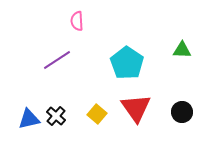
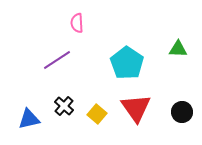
pink semicircle: moved 2 px down
green triangle: moved 4 px left, 1 px up
black cross: moved 8 px right, 10 px up
